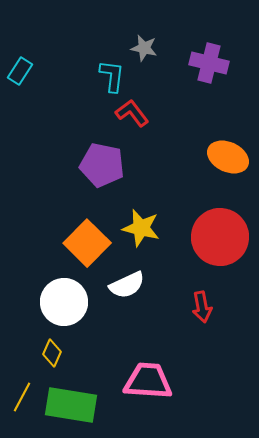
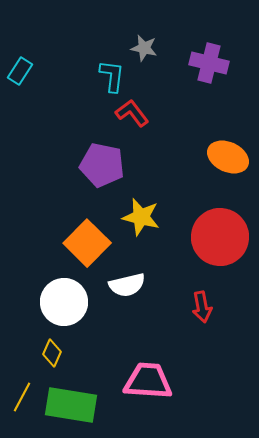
yellow star: moved 11 px up
white semicircle: rotated 12 degrees clockwise
